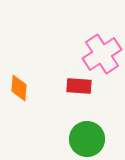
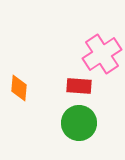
green circle: moved 8 px left, 16 px up
